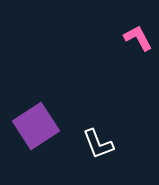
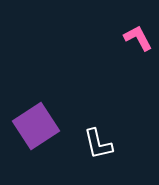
white L-shape: rotated 8 degrees clockwise
